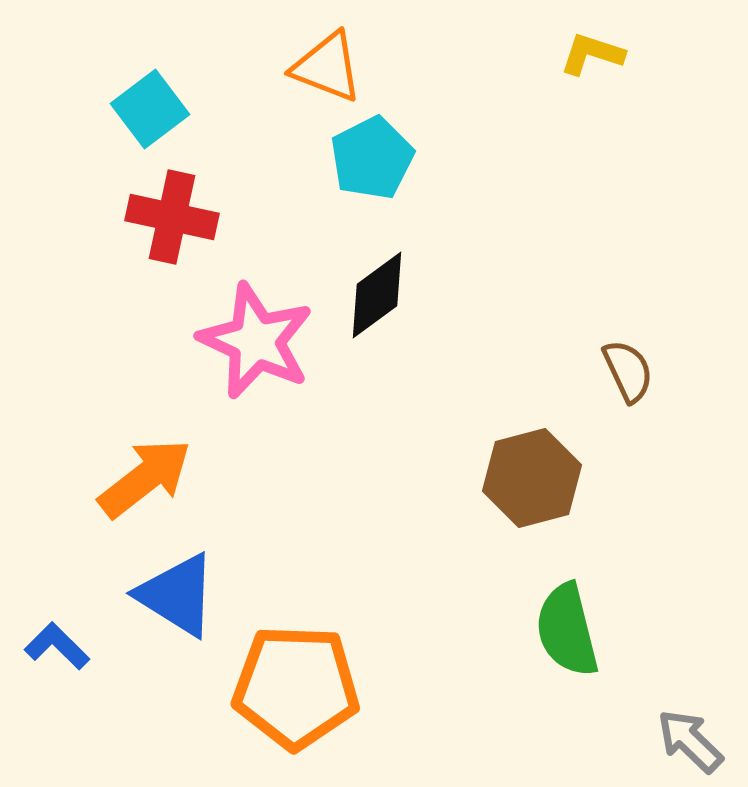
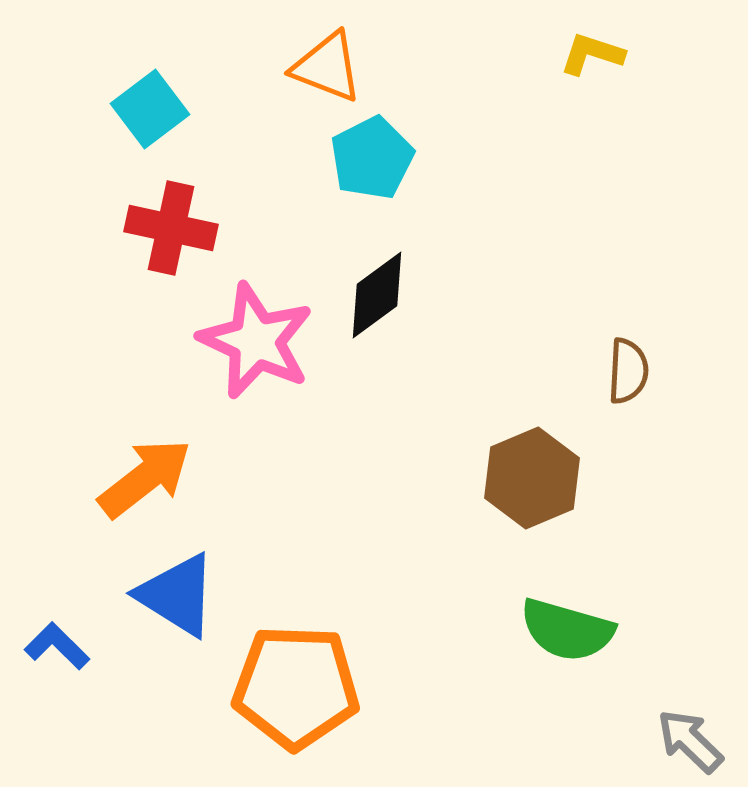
red cross: moved 1 px left, 11 px down
brown semicircle: rotated 28 degrees clockwise
brown hexagon: rotated 8 degrees counterclockwise
green semicircle: rotated 60 degrees counterclockwise
